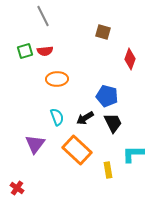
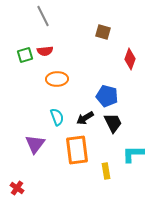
green square: moved 4 px down
orange rectangle: rotated 40 degrees clockwise
yellow rectangle: moved 2 px left, 1 px down
